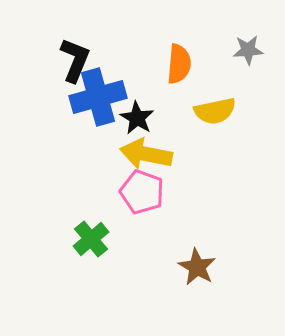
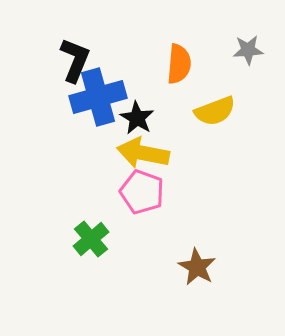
yellow semicircle: rotated 9 degrees counterclockwise
yellow arrow: moved 3 px left, 1 px up
